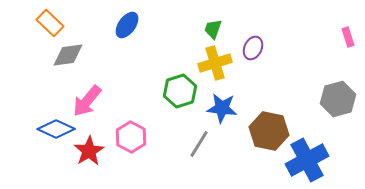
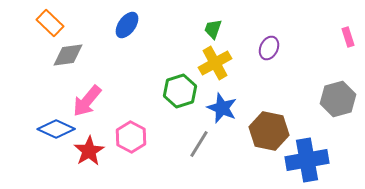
purple ellipse: moved 16 px right
yellow cross: rotated 12 degrees counterclockwise
blue star: rotated 16 degrees clockwise
blue cross: rotated 18 degrees clockwise
